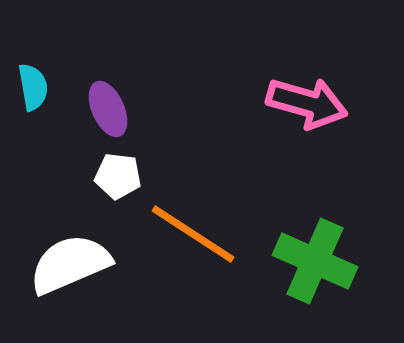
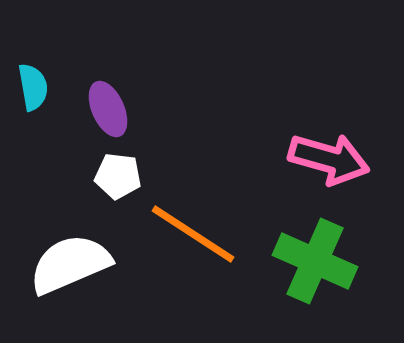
pink arrow: moved 22 px right, 56 px down
